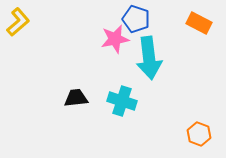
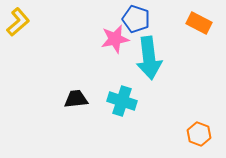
black trapezoid: moved 1 px down
